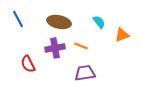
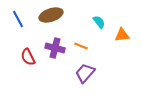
brown ellipse: moved 8 px left, 7 px up; rotated 30 degrees counterclockwise
orange triangle: rotated 14 degrees clockwise
purple cross: rotated 24 degrees clockwise
red semicircle: moved 7 px up
purple trapezoid: rotated 40 degrees counterclockwise
